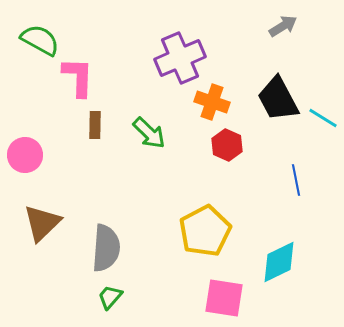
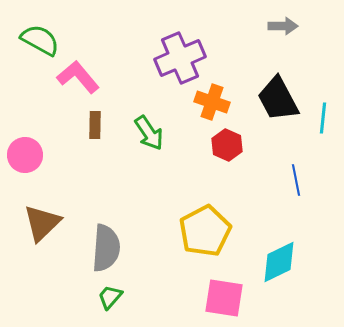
gray arrow: rotated 32 degrees clockwise
pink L-shape: rotated 42 degrees counterclockwise
cyan line: rotated 64 degrees clockwise
green arrow: rotated 12 degrees clockwise
